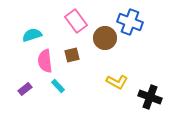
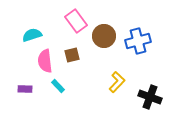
blue cross: moved 8 px right, 19 px down; rotated 35 degrees counterclockwise
brown circle: moved 1 px left, 2 px up
yellow L-shape: rotated 75 degrees counterclockwise
purple rectangle: rotated 40 degrees clockwise
